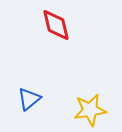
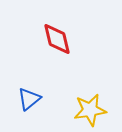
red diamond: moved 1 px right, 14 px down
